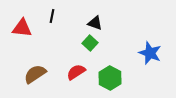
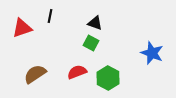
black line: moved 2 px left
red triangle: rotated 25 degrees counterclockwise
green square: moved 1 px right; rotated 14 degrees counterclockwise
blue star: moved 2 px right
red semicircle: moved 1 px right; rotated 12 degrees clockwise
green hexagon: moved 2 px left
